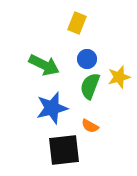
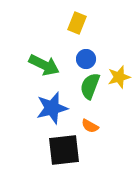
blue circle: moved 1 px left
